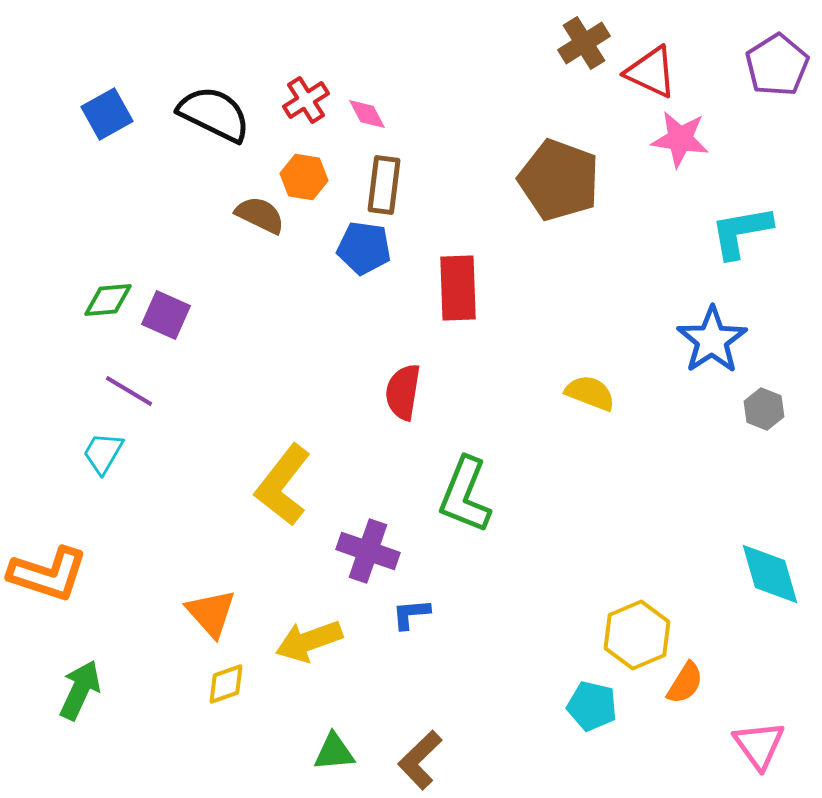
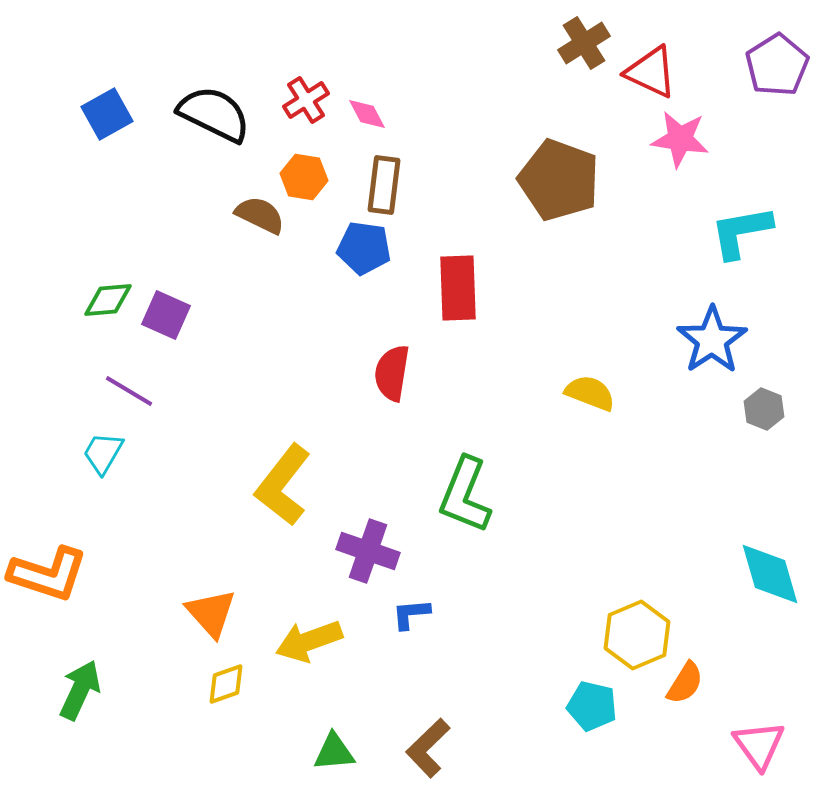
red semicircle: moved 11 px left, 19 px up
brown L-shape: moved 8 px right, 12 px up
